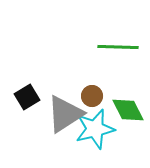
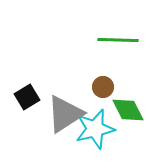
green line: moved 7 px up
brown circle: moved 11 px right, 9 px up
